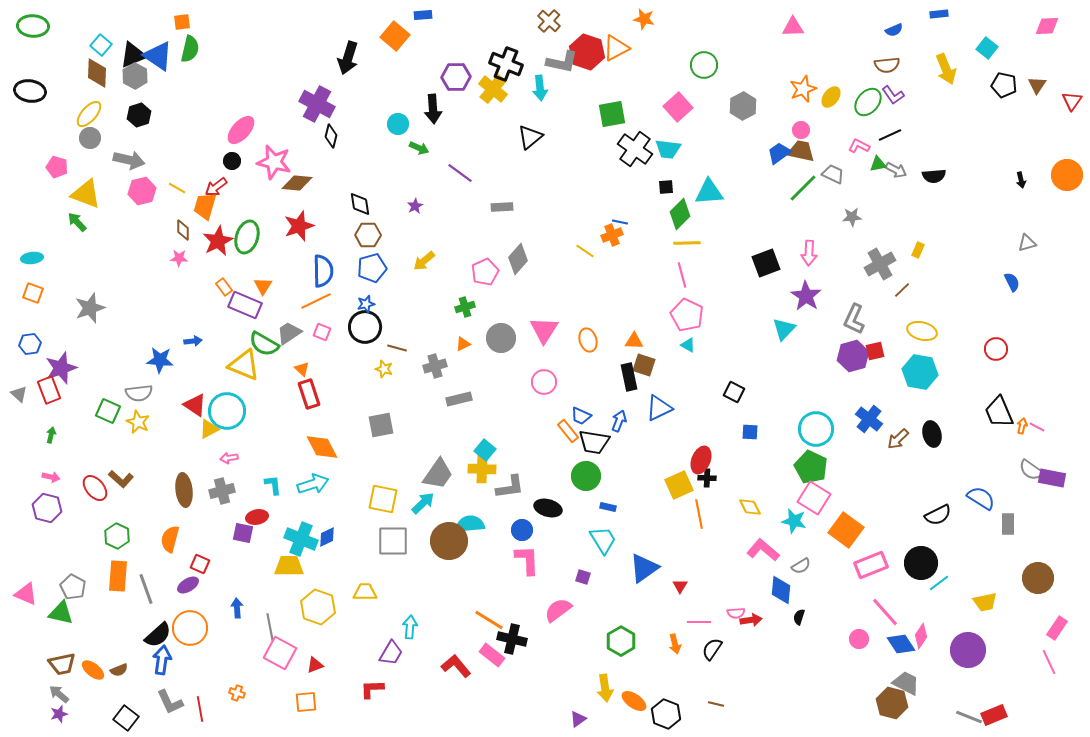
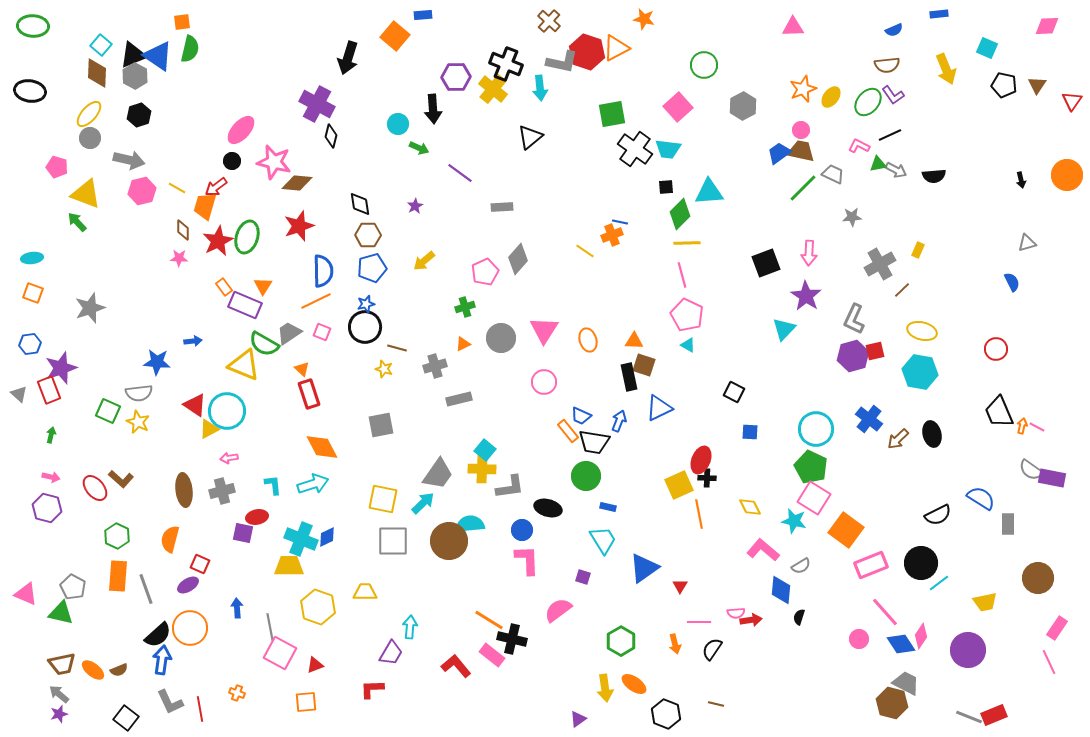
cyan square at (987, 48): rotated 15 degrees counterclockwise
blue star at (160, 360): moved 3 px left, 2 px down
orange ellipse at (634, 701): moved 17 px up
